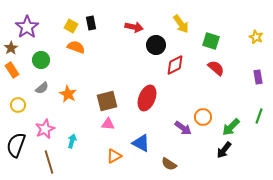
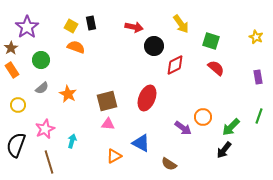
black circle: moved 2 px left, 1 px down
